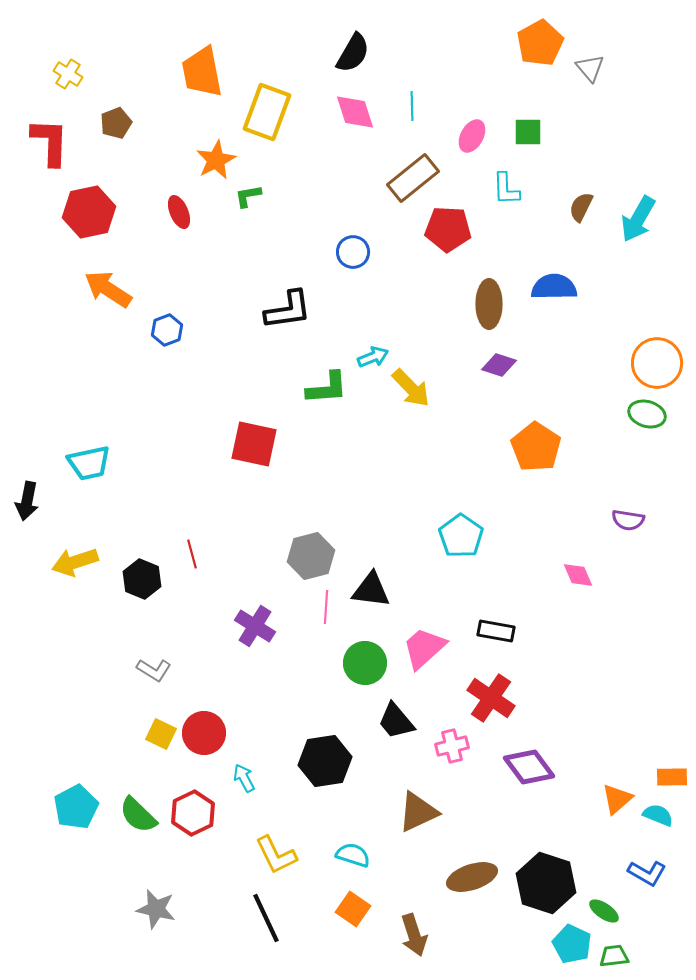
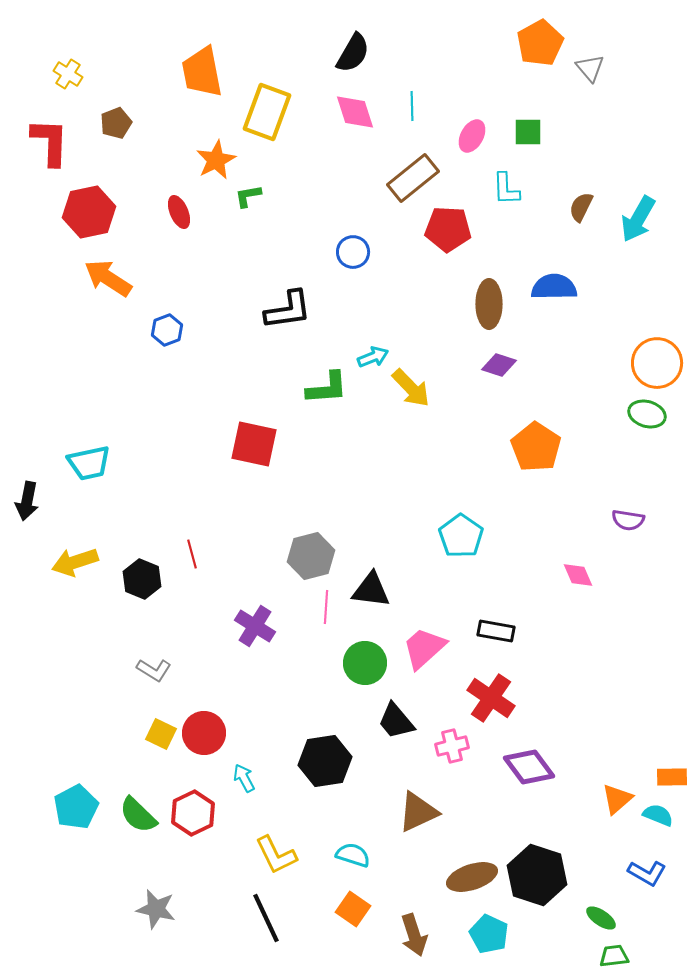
orange arrow at (108, 289): moved 11 px up
black hexagon at (546, 883): moved 9 px left, 8 px up
green ellipse at (604, 911): moved 3 px left, 7 px down
cyan pentagon at (572, 944): moved 83 px left, 10 px up
